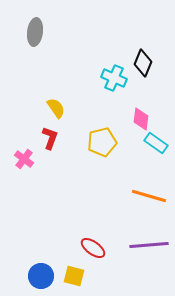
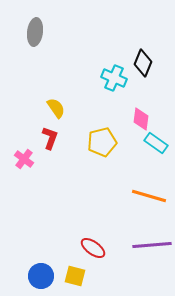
purple line: moved 3 px right
yellow square: moved 1 px right
